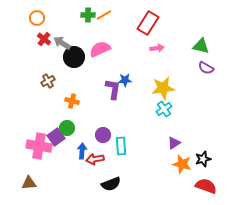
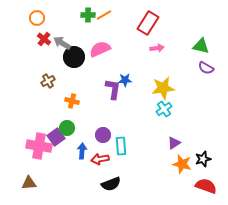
red arrow: moved 5 px right
